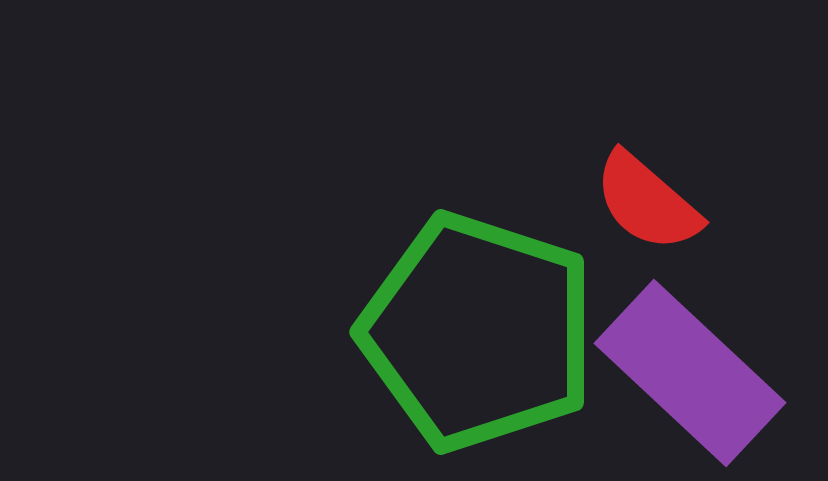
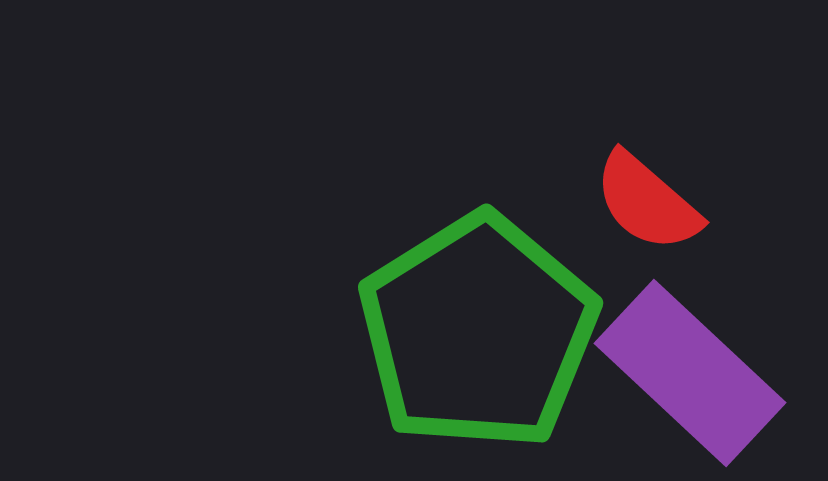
green pentagon: rotated 22 degrees clockwise
